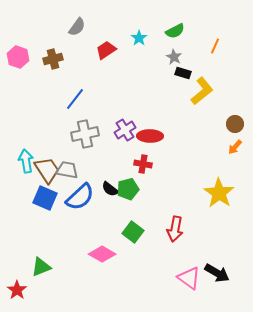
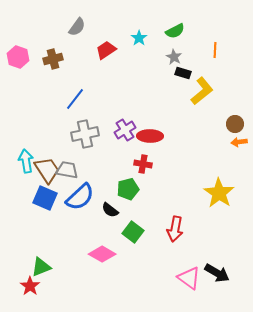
orange line: moved 4 px down; rotated 21 degrees counterclockwise
orange arrow: moved 4 px right, 5 px up; rotated 42 degrees clockwise
black semicircle: moved 21 px down
red star: moved 13 px right, 4 px up
